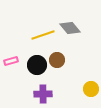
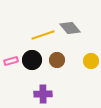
black circle: moved 5 px left, 5 px up
yellow circle: moved 28 px up
